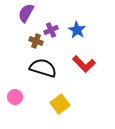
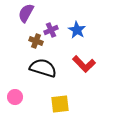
yellow square: rotated 30 degrees clockwise
